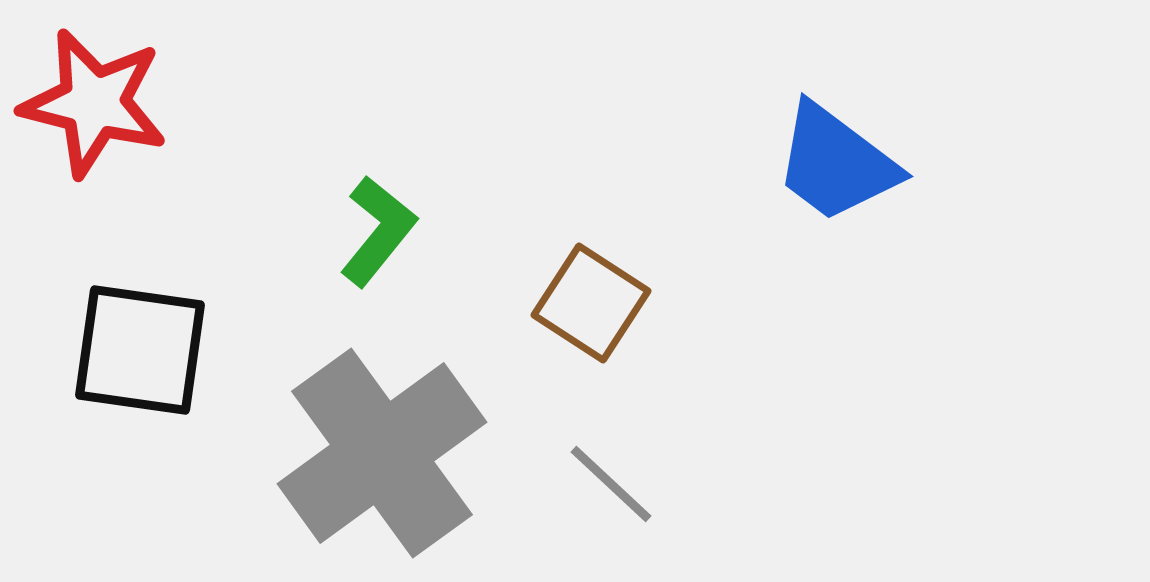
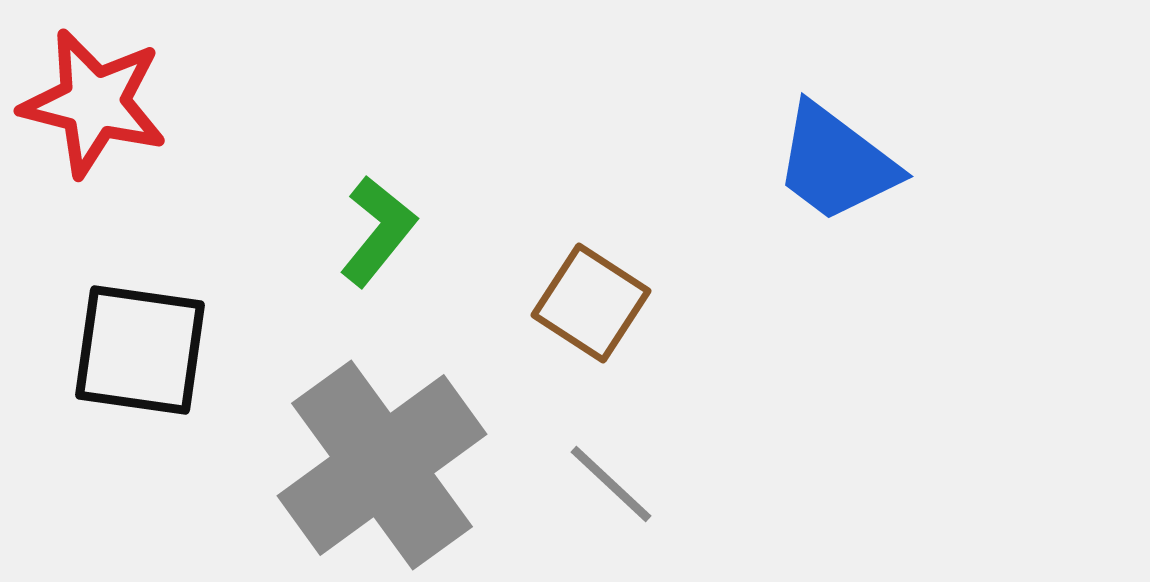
gray cross: moved 12 px down
